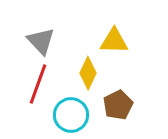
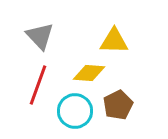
gray triangle: moved 1 px left, 5 px up
yellow diamond: moved 1 px right; rotated 68 degrees clockwise
red line: moved 1 px down
cyan circle: moved 4 px right, 4 px up
